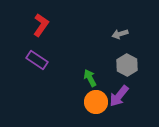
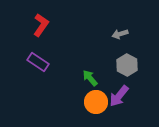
purple rectangle: moved 1 px right, 2 px down
green arrow: rotated 12 degrees counterclockwise
